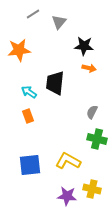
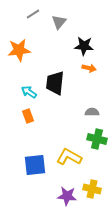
gray semicircle: rotated 64 degrees clockwise
yellow L-shape: moved 1 px right, 4 px up
blue square: moved 5 px right
